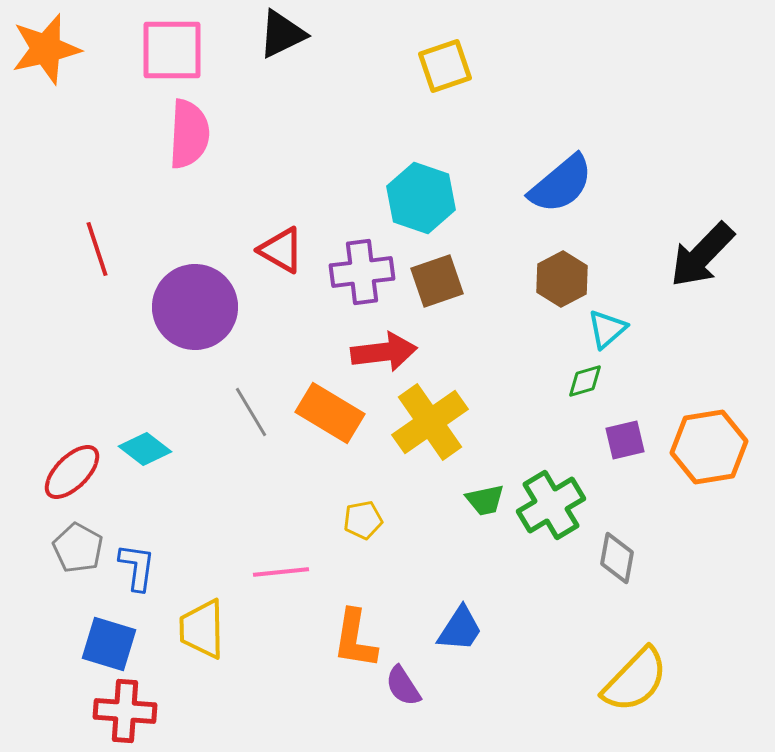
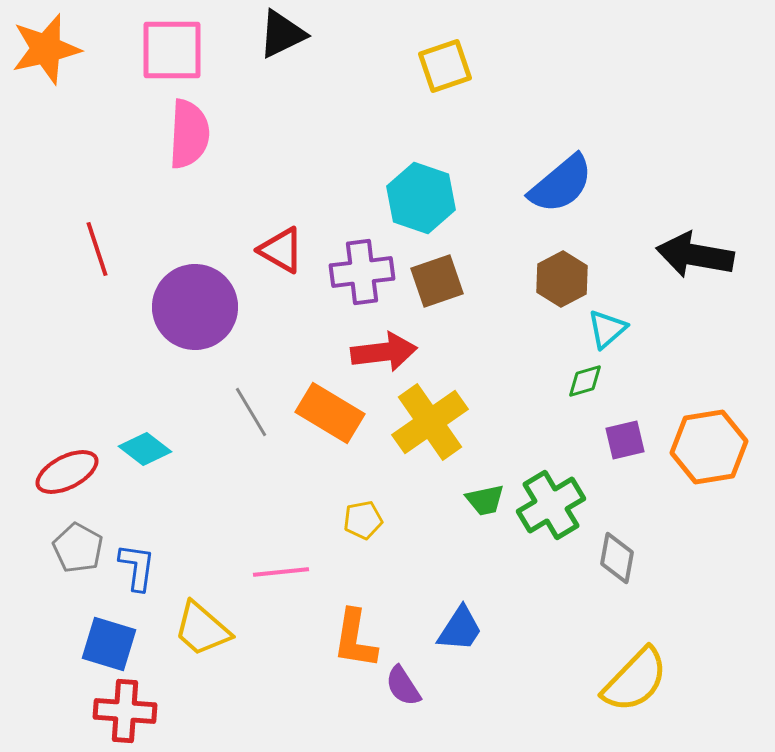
black arrow: moved 7 px left; rotated 56 degrees clockwise
red ellipse: moved 5 px left; rotated 18 degrees clockwise
yellow trapezoid: rotated 48 degrees counterclockwise
